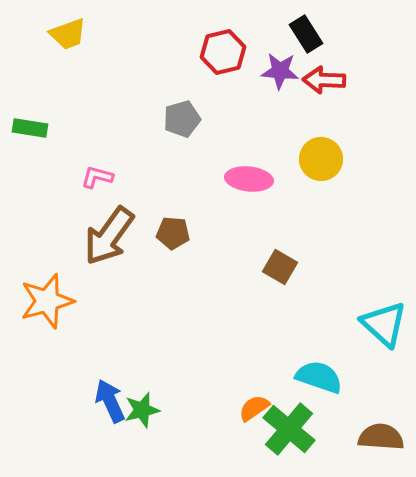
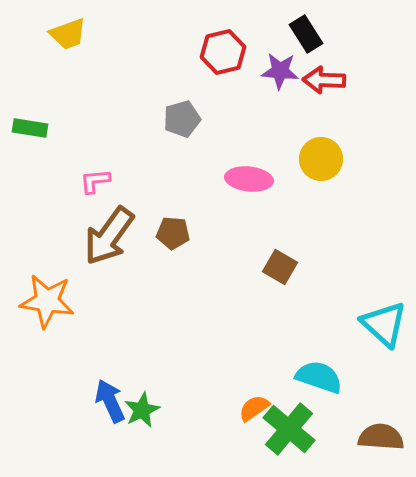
pink L-shape: moved 2 px left, 4 px down; rotated 20 degrees counterclockwise
orange star: rotated 24 degrees clockwise
green star: rotated 12 degrees counterclockwise
